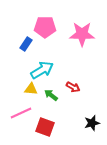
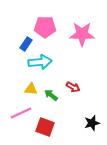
cyan arrow: moved 2 px left, 8 px up; rotated 25 degrees clockwise
